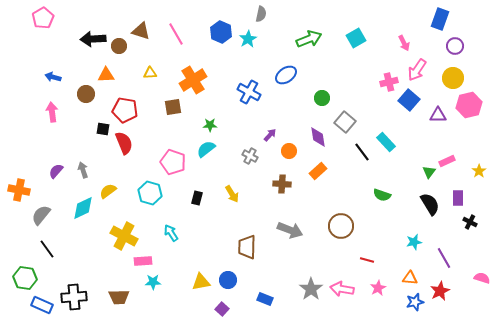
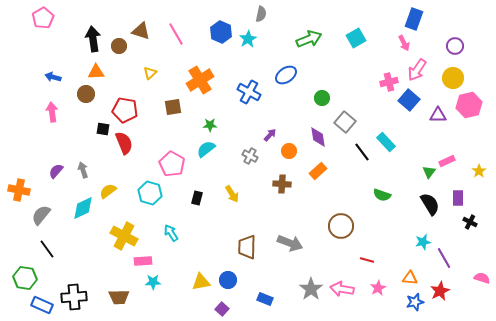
blue rectangle at (440, 19): moved 26 px left
black arrow at (93, 39): rotated 85 degrees clockwise
yellow triangle at (150, 73): rotated 40 degrees counterclockwise
orange triangle at (106, 75): moved 10 px left, 3 px up
orange cross at (193, 80): moved 7 px right
pink pentagon at (173, 162): moved 1 px left, 2 px down; rotated 10 degrees clockwise
gray arrow at (290, 230): moved 13 px down
cyan star at (414, 242): moved 9 px right
